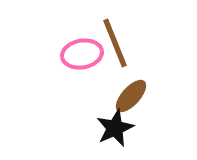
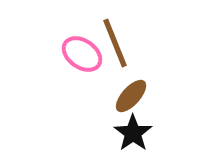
pink ellipse: rotated 45 degrees clockwise
black star: moved 18 px right, 5 px down; rotated 12 degrees counterclockwise
